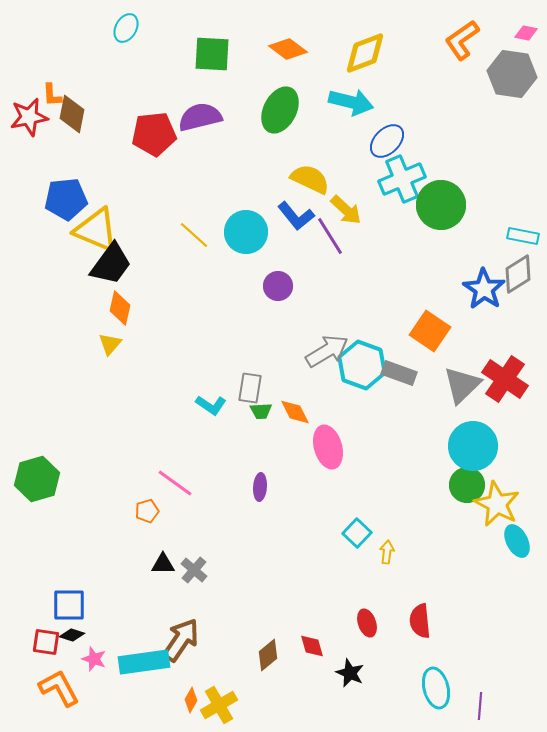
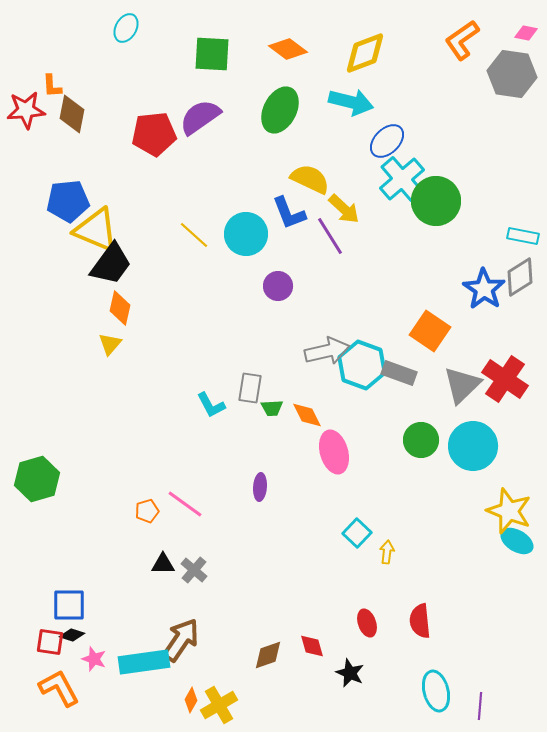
orange L-shape at (52, 95): moved 9 px up
red star at (29, 117): moved 3 px left, 7 px up; rotated 6 degrees clockwise
purple semicircle at (200, 117): rotated 21 degrees counterclockwise
cyan cross at (402, 179): rotated 18 degrees counterclockwise
blue pentagon at (66, 199): moved 2 px right, 2 px down
green circle at (441, 205): moved 5 px left, 4 px up
yellow arrow at (346, 210): moved 2 px left, 1 px up
blue L-shape at (296, 216): moved 7 px left, 3 px up; rotated 18 degrees clockwise
cyan circle at (246, 232): moved 2 px down
gray diamond at (518, 274): moved 2 px right, 3 px down
gray arrow at (327, 351): rotated 18 degrees clockwise
cyan L-shape at (211, 405): rotated 28 degrees clockwise
green trapezoid at (261, 411): moved 11 px right, 3 px up
orange diamond at (295, 412): moved 12 px right, 3 px down
pink ellipse at (328, 447): moved 6 px right, 5 px down
pink line at (175, 483): moved 10 px right, 21 px down
green circle at (467, 485): moved 46 px left, 45 px up
yellow star at (497, 504): moved 12 px right, 7 px down; rotated 6 degrees counterclockwise
cyan ellipse at (517, 541): rotated 32 degrees counterclockwise
red square at (46, 642): moved 4 px right
brown diamond at (268, 655): rotated 20 degrees clockwise
cyan ellipse at (436, 688): moved 3 px down
